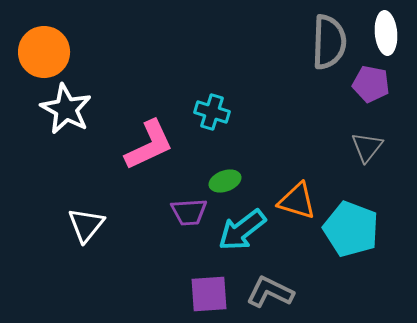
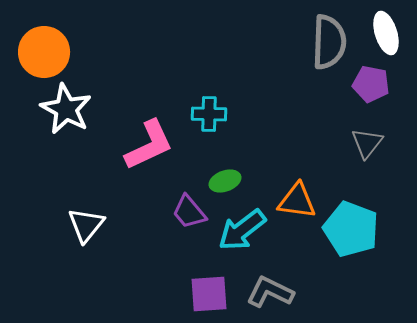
white ellipse: rotated 12 degrees counterclockwise
cyan cross: moved 3 px left, 2 px down; rotated 16 degrees counterclockwise
gray triangle: moved 4 px up
orange triangle: rotated 9 degrees counterclockwise
purple trapezoid: rotated 54 degrees clockwise
